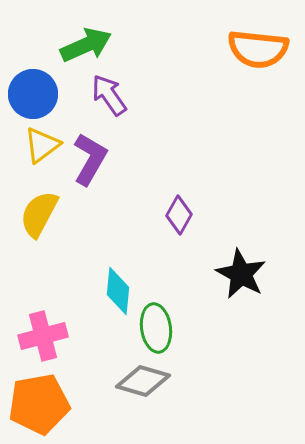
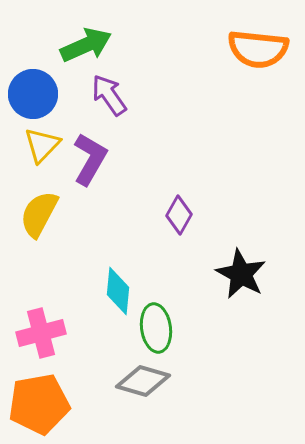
yellow triangle: rotated 9 degrees counterclockwise
pink cross: moved 2 px left, 3 px up
